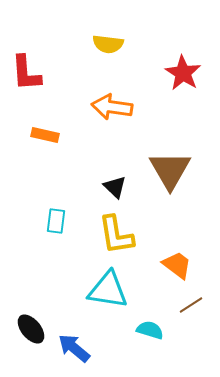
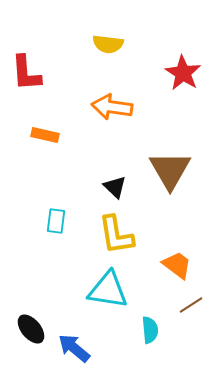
cyan semicircle: rotated 68 degrees clockwise
